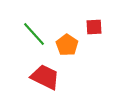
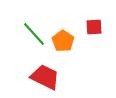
orange pentagon: moved 4 px left, 4 px up
